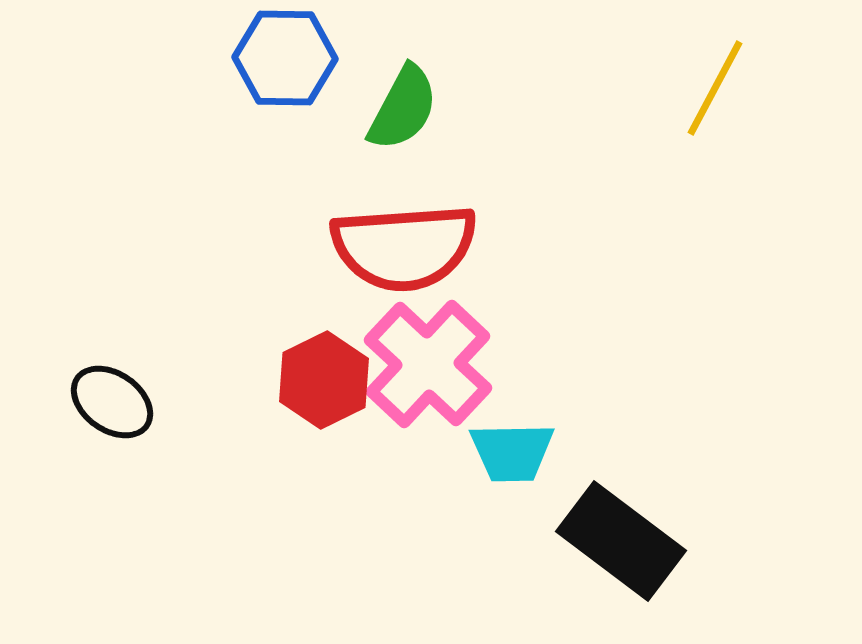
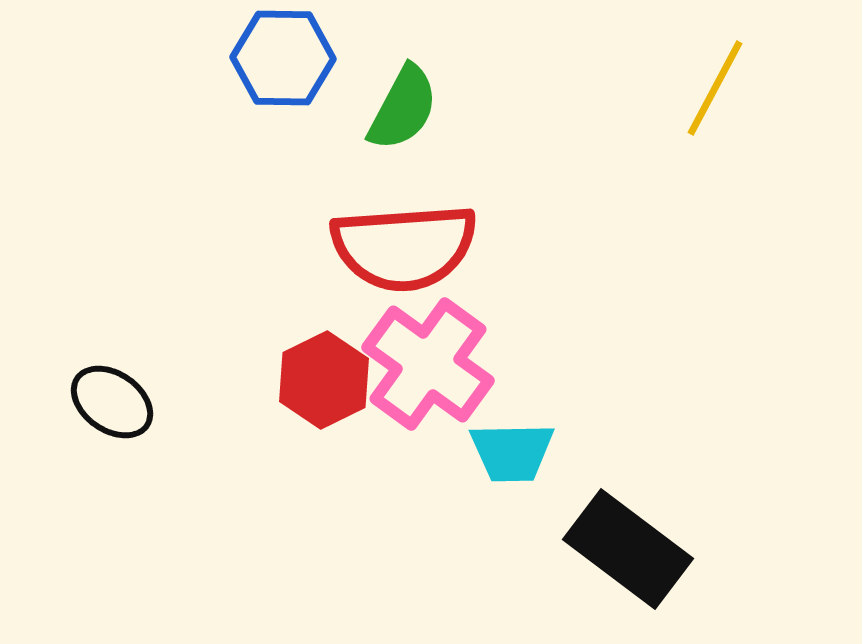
blue hexagon: moved 2 px left
pink cross: rotated 7 degrees counterclockwise
black rectangle: moved 7 px right, 8 px down
